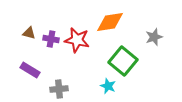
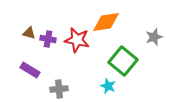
orange diamond: moved 4 px left
purple cross: moved 3 px left
